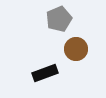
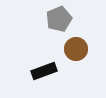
black rectangle: moved 1 px left, 2 px up
